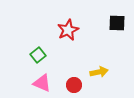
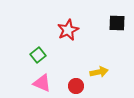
red circle: moved 2 px right, 1 px down
